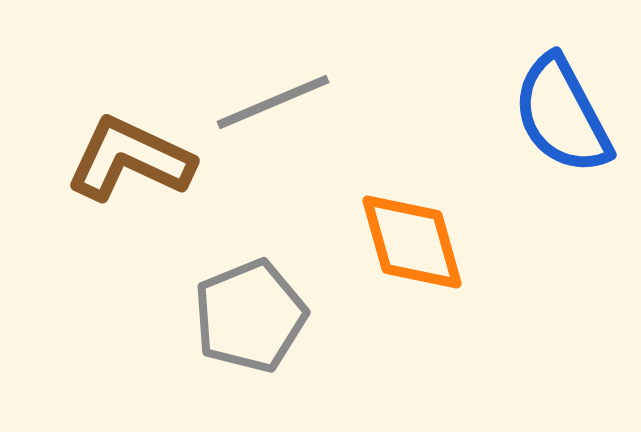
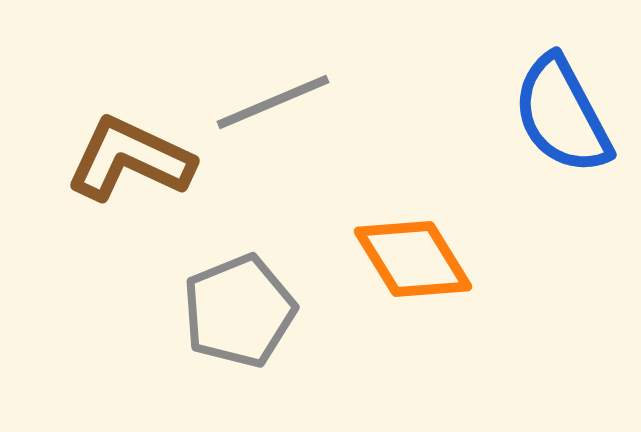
orange diamond: moved 1 px right, 17 px down; rotated 16 degrees counterclockwise
gray pentagon: moved 11 px left, 5 px up
